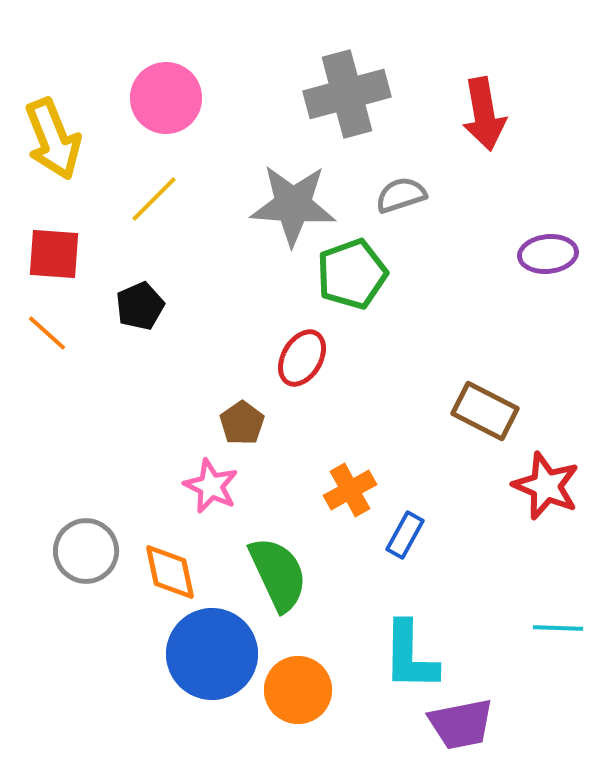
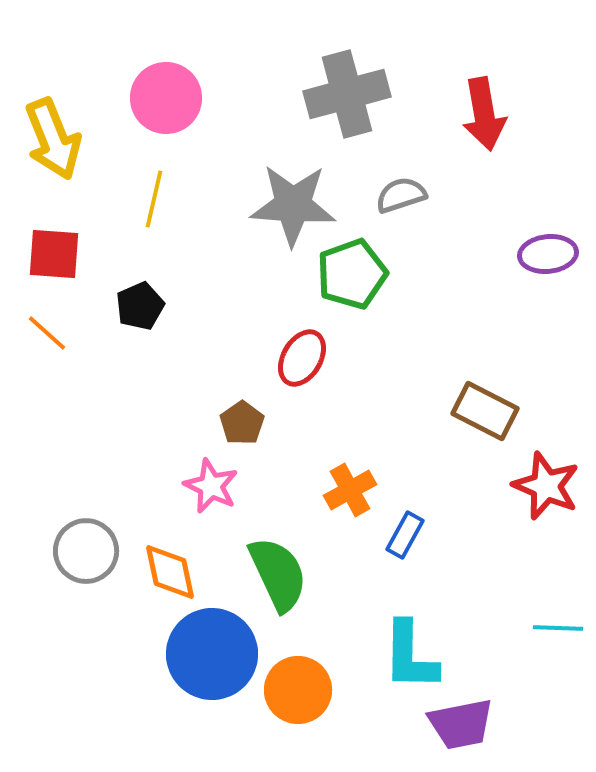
yellow line: rotated 32 degrees counterclockwise
